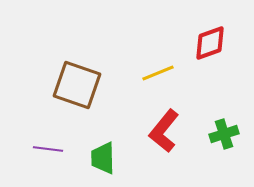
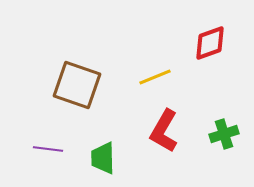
yellow line: moved 3 px left, 4 px down
red L-shape: rotated 9 degrees counterclockwise
